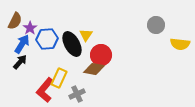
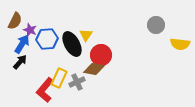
purple star: moved 2 px down; rotated 16 degrees counterclockwise
gray cross: moved 12 px up
